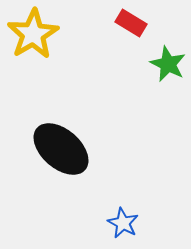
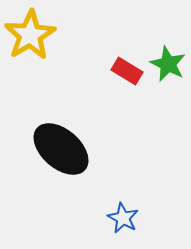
red rectangle: moved 4 px left, 48 px down
yellow star: moved 3 px left, 1 px down
blue star: moved 5 px up
